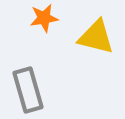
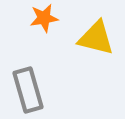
yellow triangle: moved 1 px down
